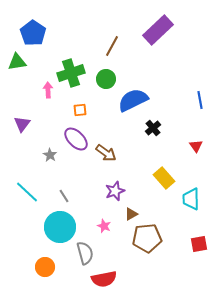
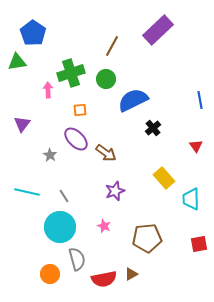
cyan line: rotated 30 degrees counterclockwise
brown triangle: moved 60 px down
gray semicircle: moved 8 px left, 6 px down
orange circle: moved 5 px right, 7 px down
